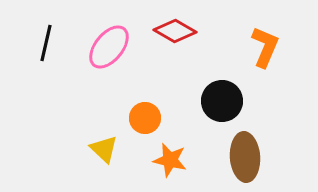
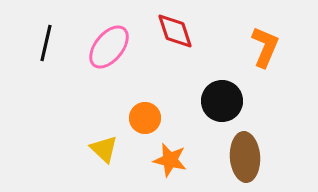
red diamond: rotated 42 degrees clockwise
